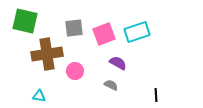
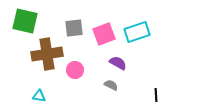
pink circle: moved 1 px up
